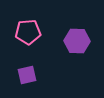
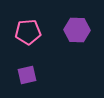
purple hexagon: moved 11 px up
